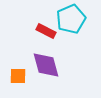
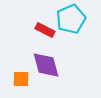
red rectangle: moved 1 px left, 1 px up
orange square: moved 3 px right, 3 px down
